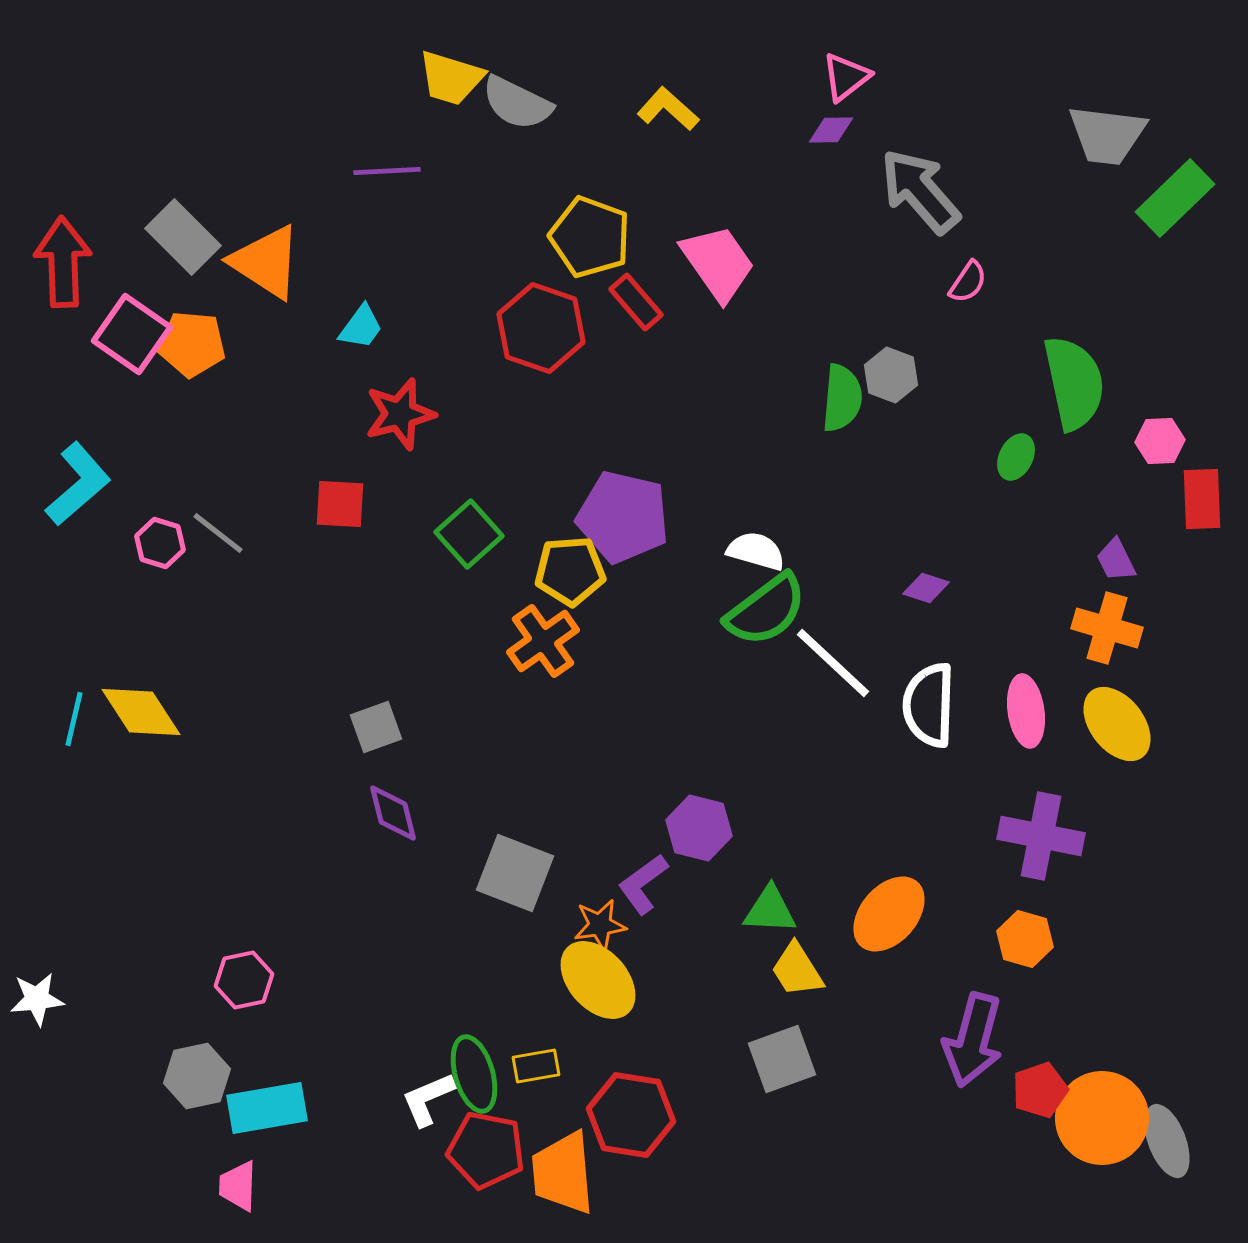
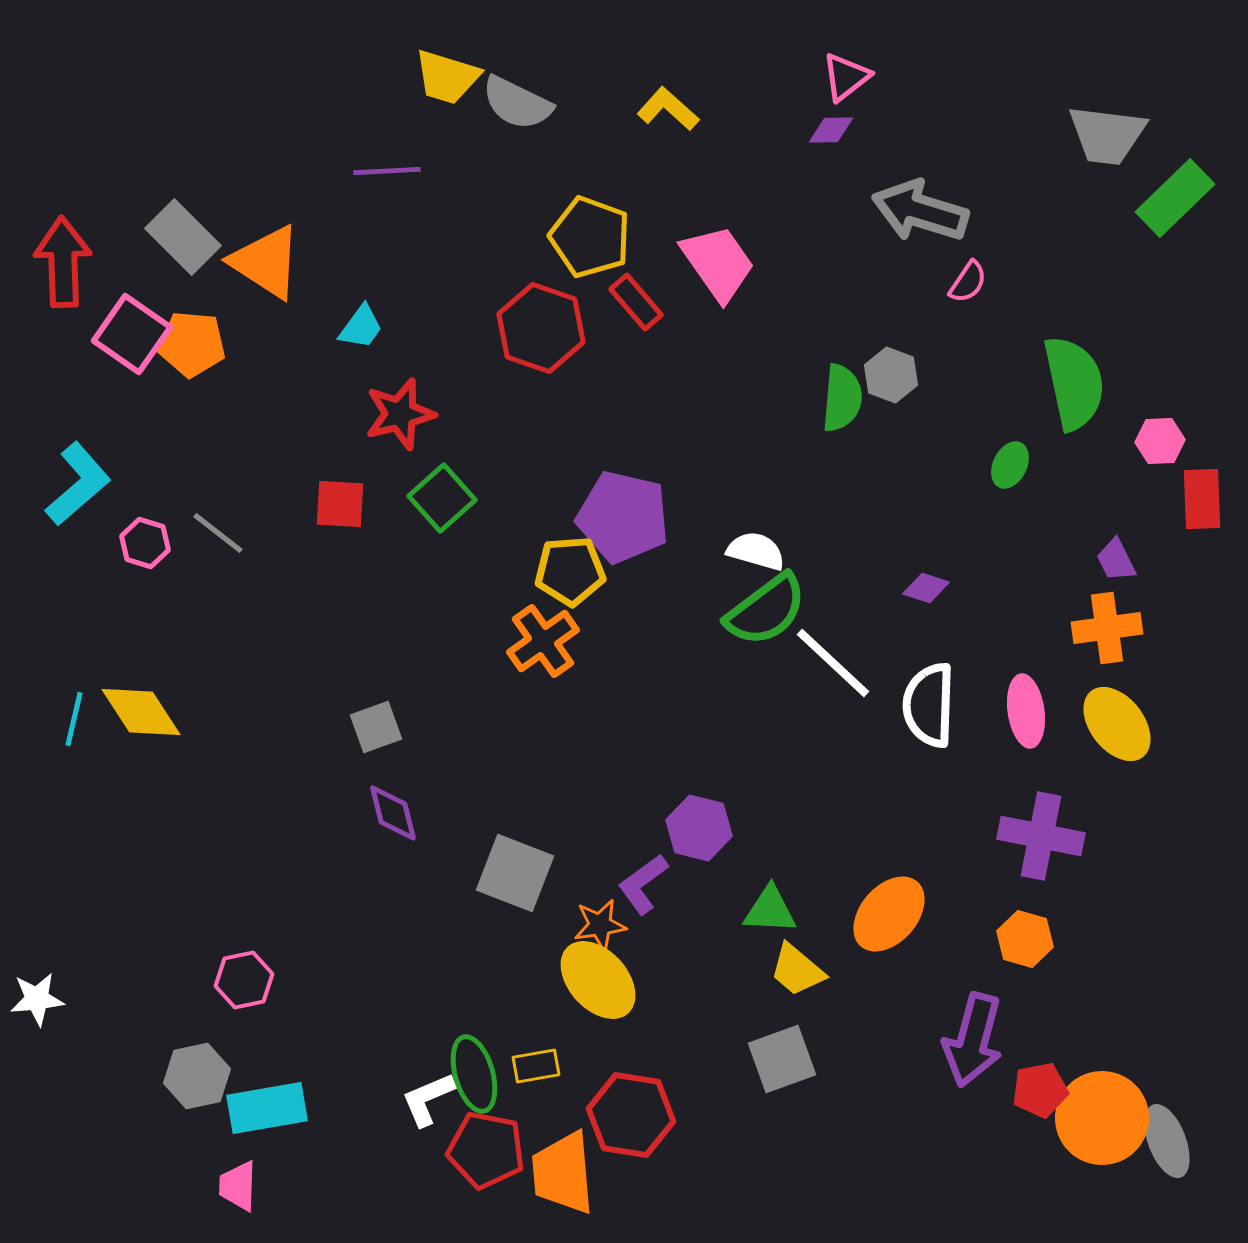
yellow trapezoid at (451, 78): moved 4 px left, 1 px up
gray arrow at (920, 191): moved 20 px down; rotated 32 degrees counterclockwise
green ellipse at (1016, 457): moved 6 px left, 8 px down
green square at (469, 534): moved 27 px left, 36 px up
pink hexagon at (160, 543): moved 15 px left
orange cross at (1107, 628): rotated 24 degrees counterclockwise
yellow trapezoid at (797, 970): rotated 18 degrees counterclockwise
red pentagon at (1040, 1090): rotated 8 degrees clockwise
